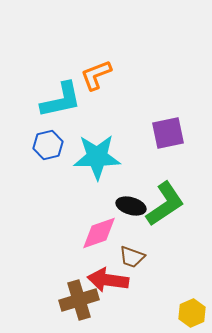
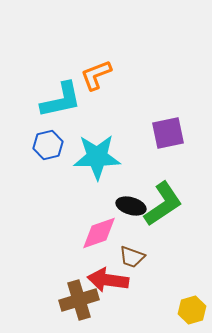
green L-shape: moved 2 px left
yellow hexagon: moved 3 px up; rotated 8 degrees clockwise
